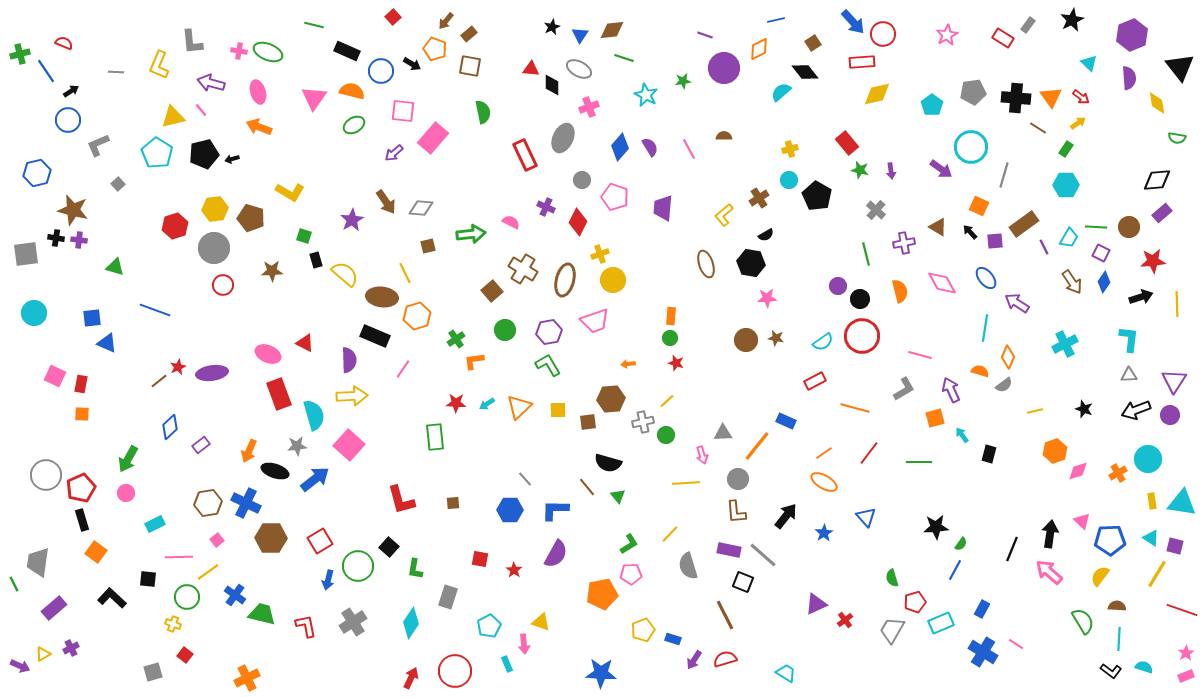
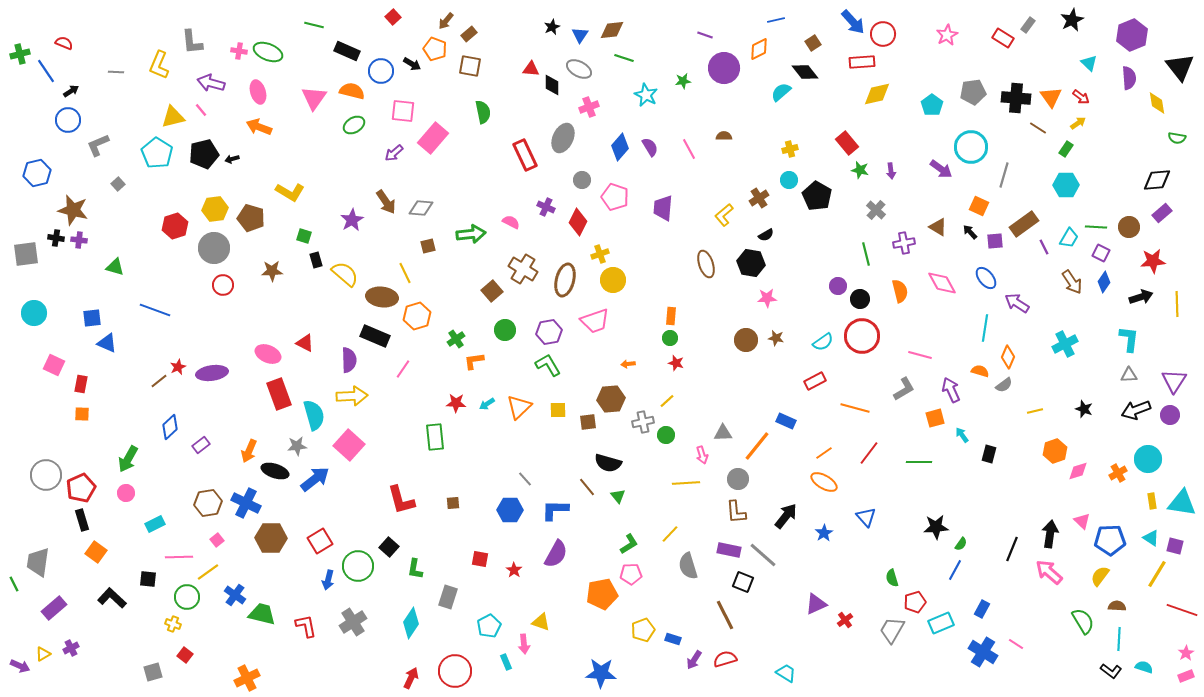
pink square at (55, 376): moved 1 px left, 11 px up
cyan rectangle at (507, 664): moved 1 px left, 2 px up
